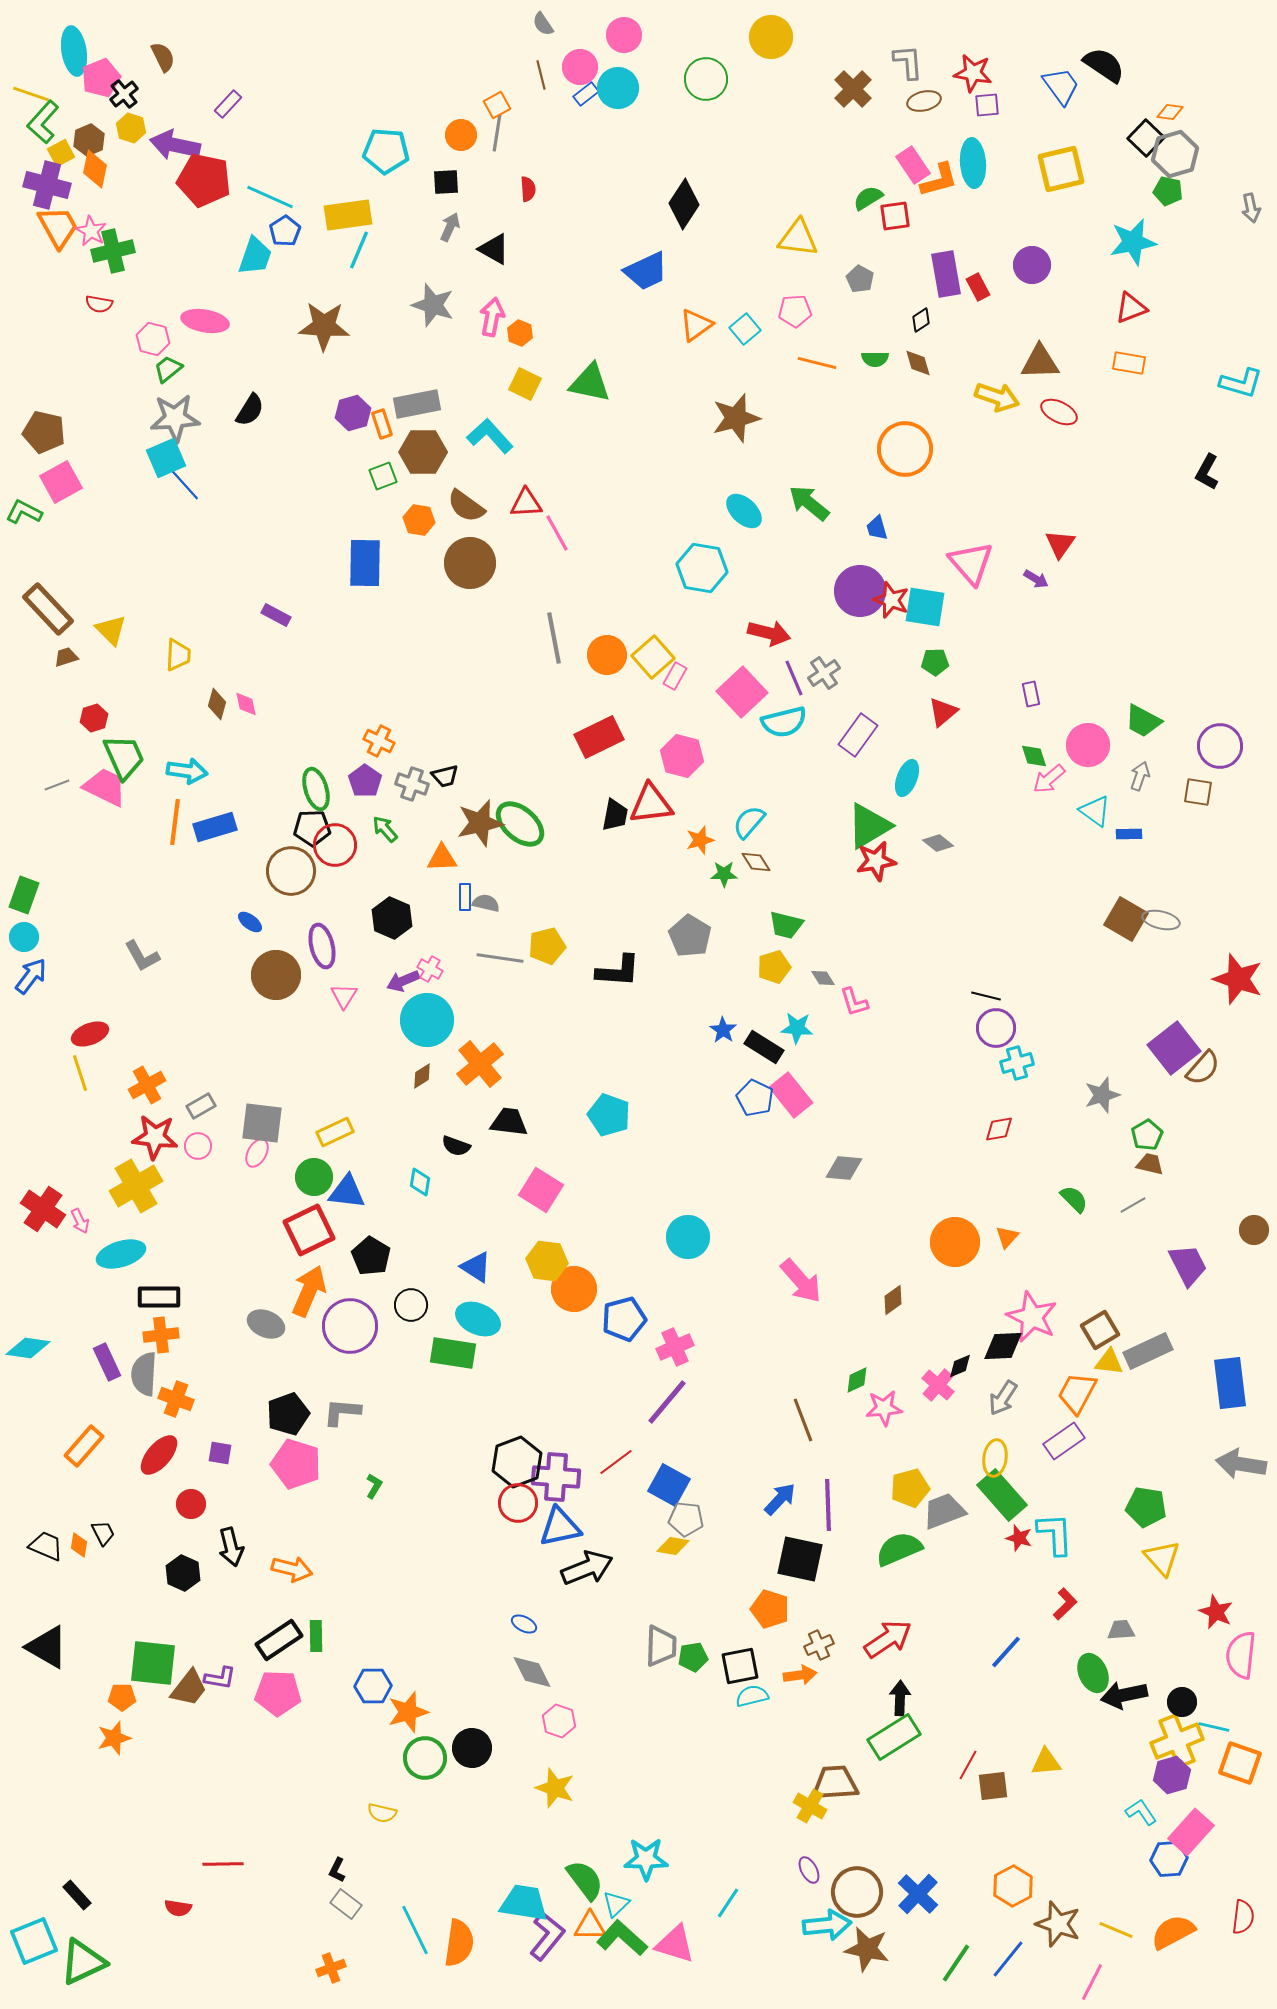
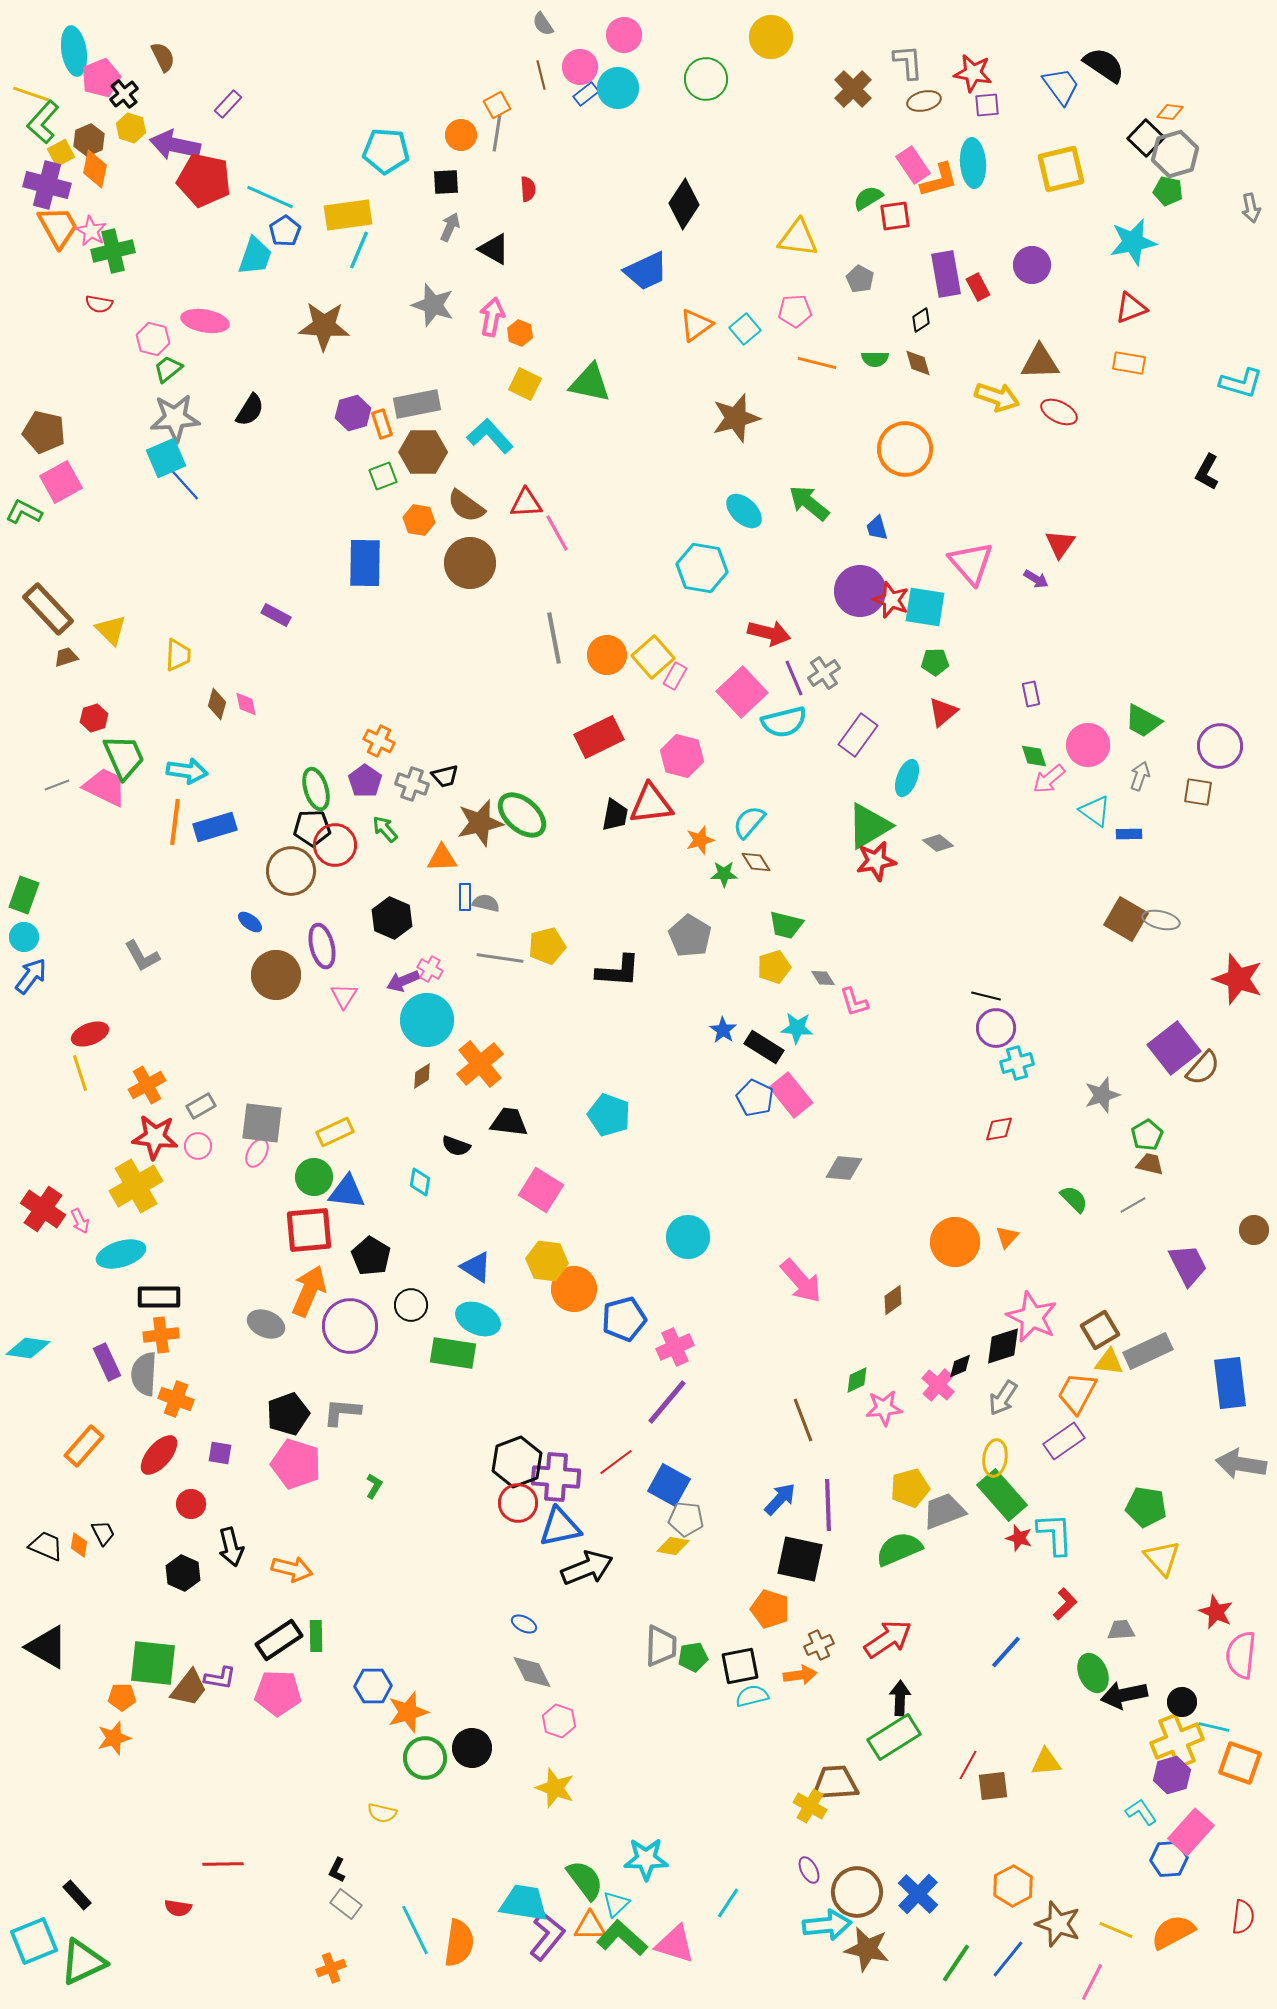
green ellipse at (520, 824): moved 2 px right, 9 px up
red square at (309, 1230): rotated 21 degrees clockwise
black diamond at (1003, 1346): rotated 15 degrees counterclockwise
